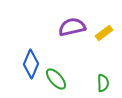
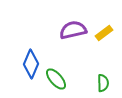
purple semicircle: moved 1 px right, 3 px down
